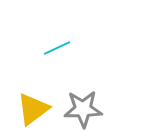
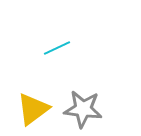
gray star: rotated 9 degrees clockwise
